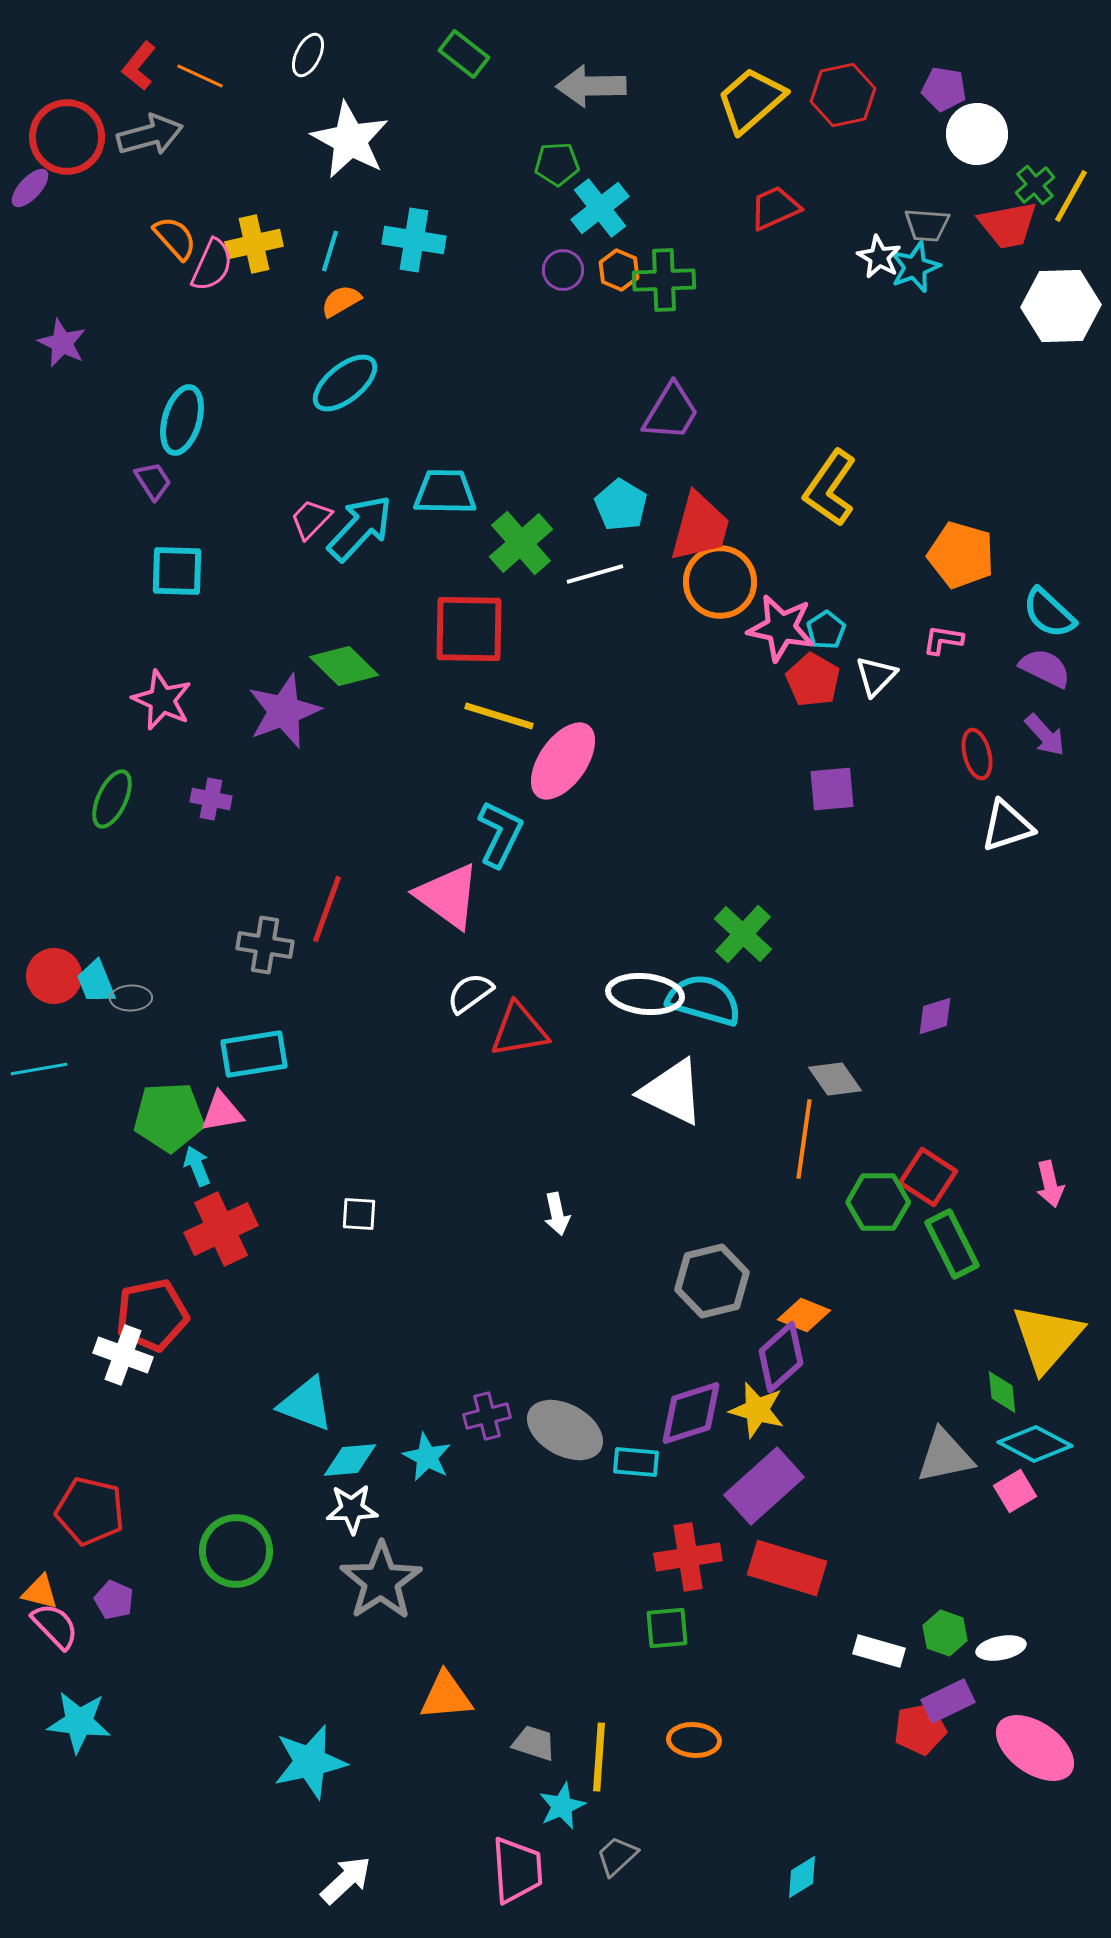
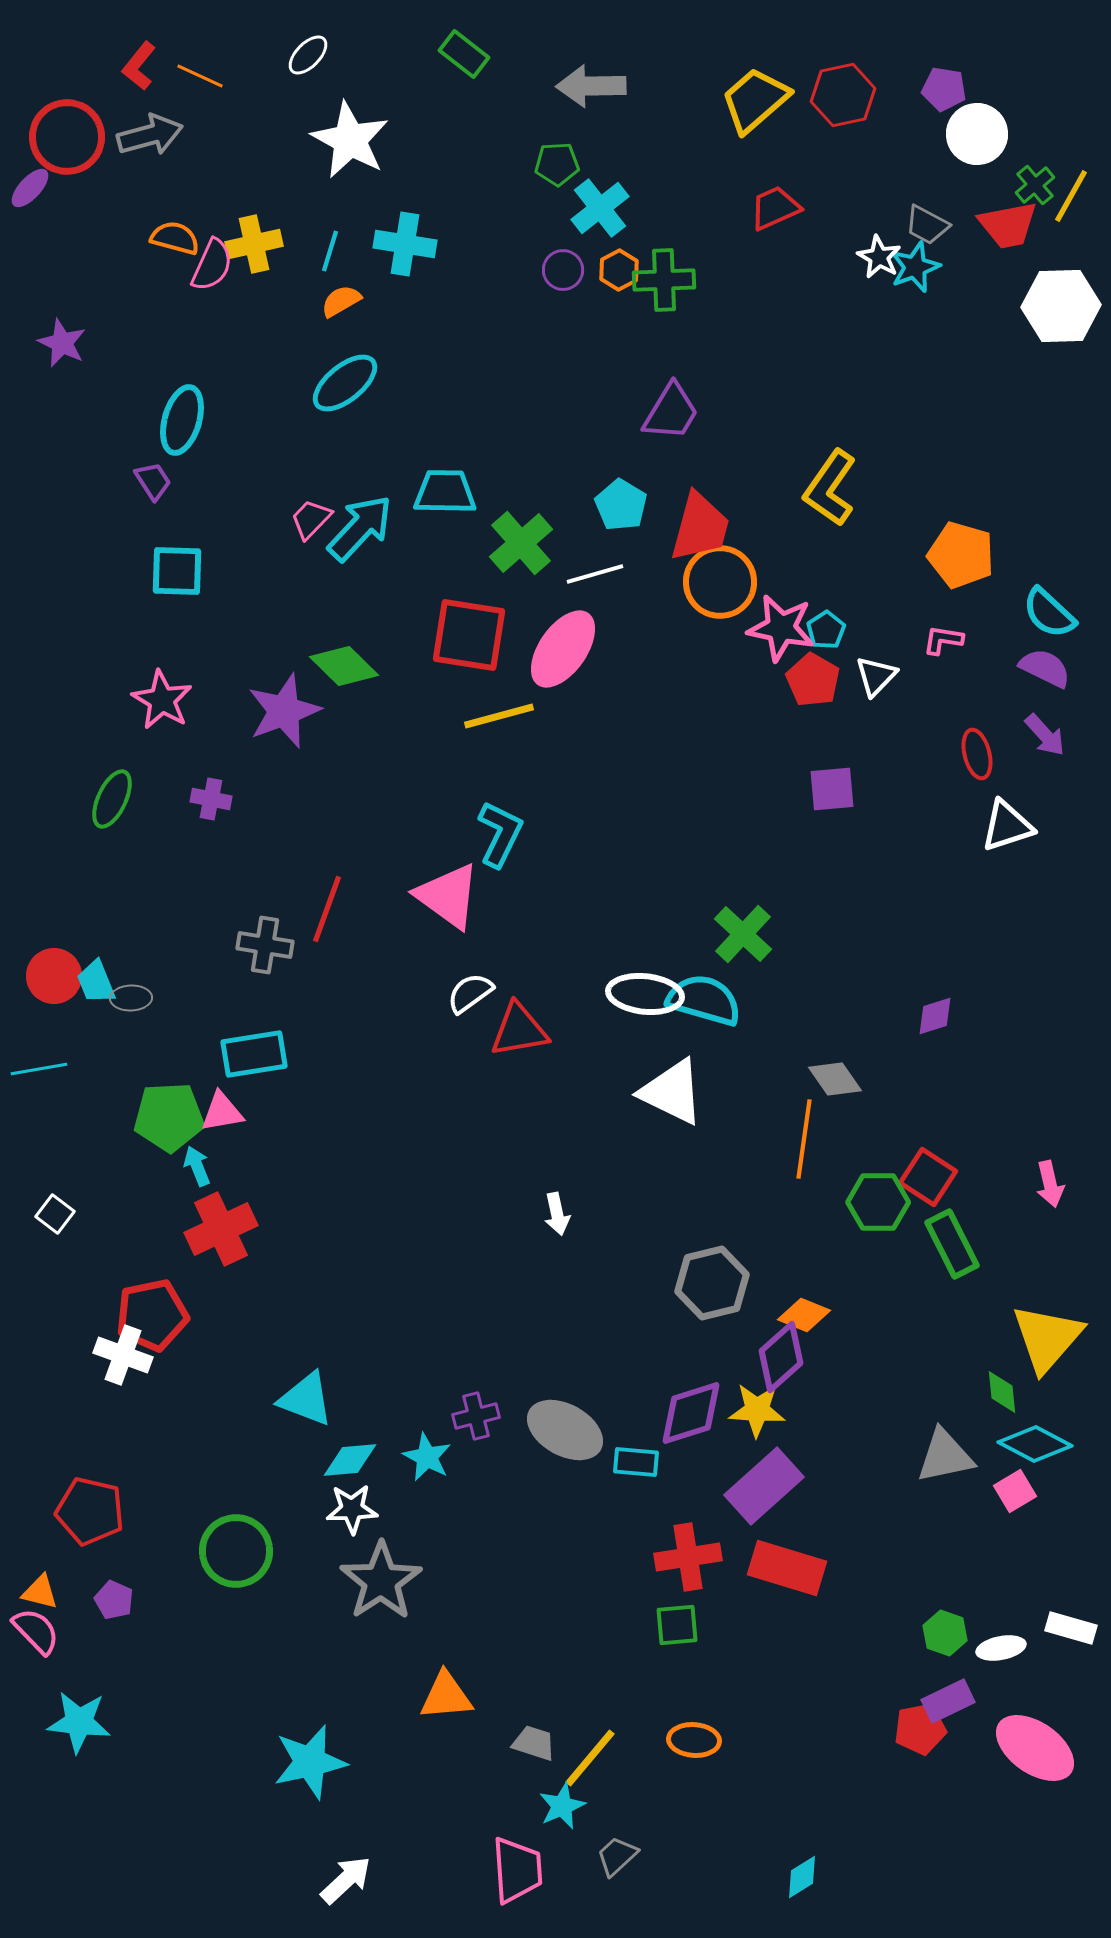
white ellipse at (308, 55): rotated 18 degrees clockwise
yellow trapezoid at (751, 100): moved 4 px right
gray trapezoid at (927, 225): rotated 24 degrees clockwise
orange semicircle at (175, 238): rotated 33 degrees counterclockwise
cyan cross at (414, 240): moved 9 px left, 4 px down
orange hexagon at (619, 270): rotated 9 degrees clockwise
red square at (469, 629): moved 6 px down; rotated 8 degrees clockwise
pink star at (162, 700): rotated 6 degrees clockwise
yellow line at (499, 716): rotated 32 degrees counterclockwise
pink ellipse at (563, 761): moved 112 px up
white square at (359, 1214): moved 304 px left; rotated 33 degrees clockwise
gray hexagon at (712, 1281): moved 2 px down
cyan triangle at (306, 1404): moved 5 px up
yellow star at (757, 1410): rotated 12 degrees counterclockwise
purple cross at (487, 1416): moved 11 px left
pink semicircle at (55, 1626): moved 19 px left, 5 px down
green square at (667, 1628): moved 10 px right, 3 px up
white rectangle at (879, 1651): moved 192 px right, 23 px up
yellow line at (599, 1757): moved 9 px left, 1 px down; rotated 36 degrees clockwise
